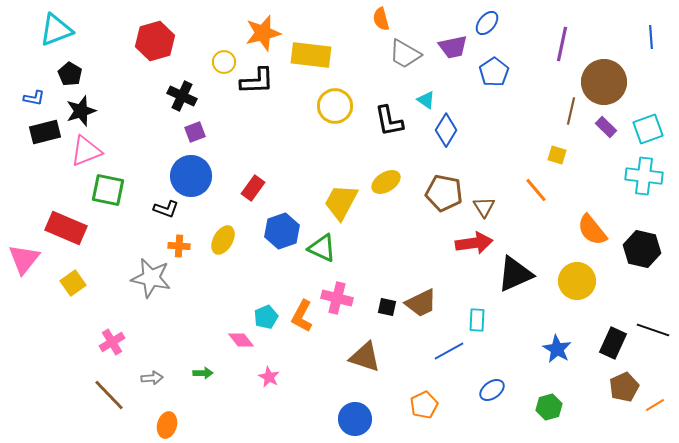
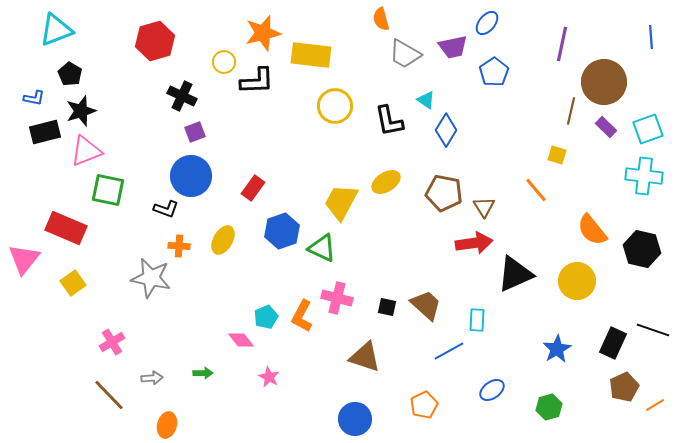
brown trapezoid at (421, 303): moved 5 px right, 2 px down; rotated 112 degrees counterclockwise
blue star at (557, 349): rotated 12 degrees clockwise
